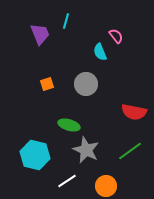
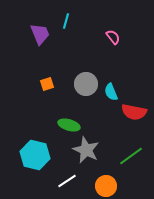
pink semicircle: moved 3 px left, 1 px down
cyan semicircle: moved 11 px right, 40 px down
green line: moved 1 px right, 5 px down
